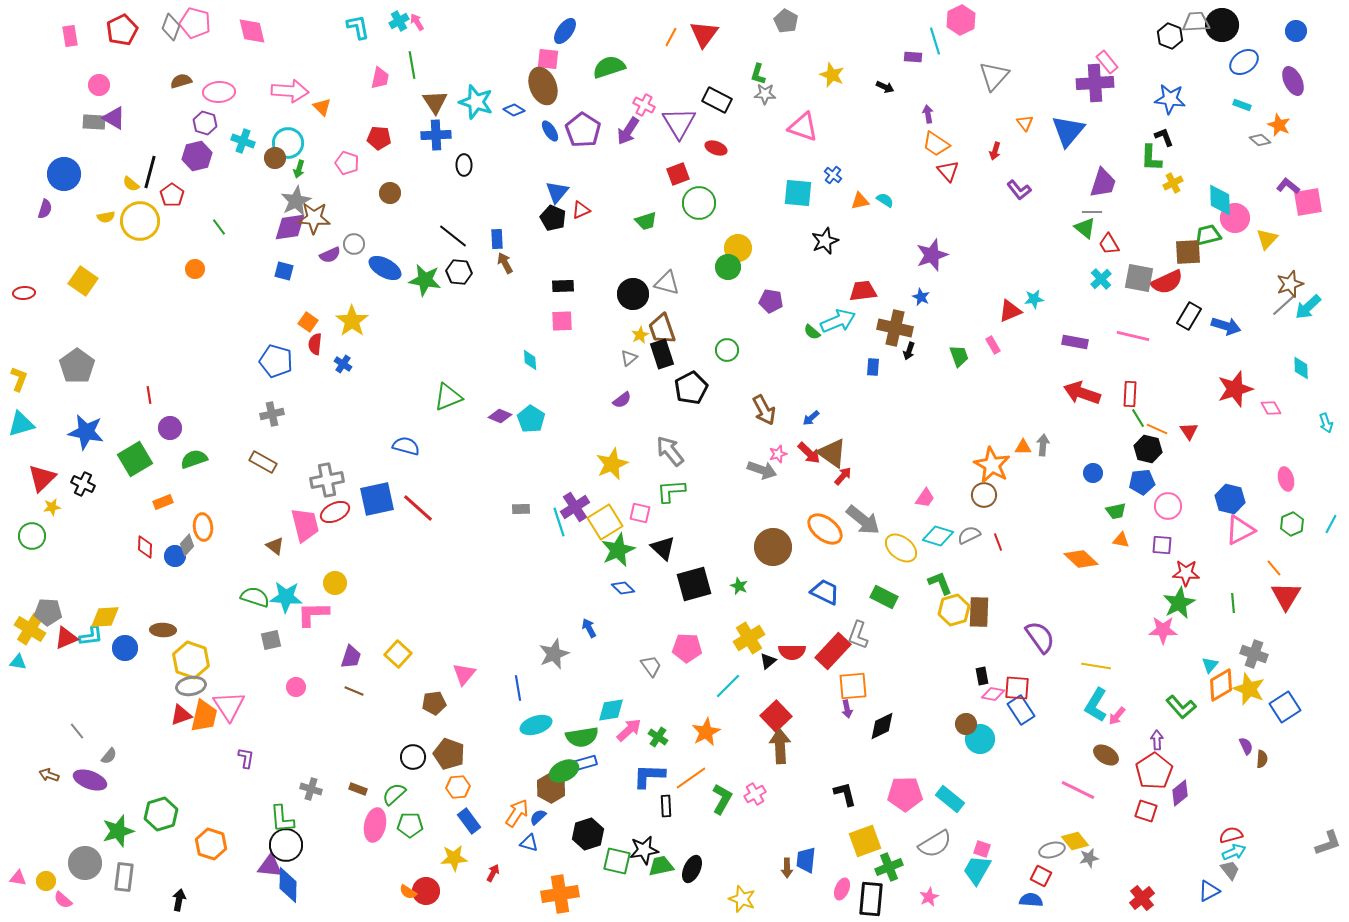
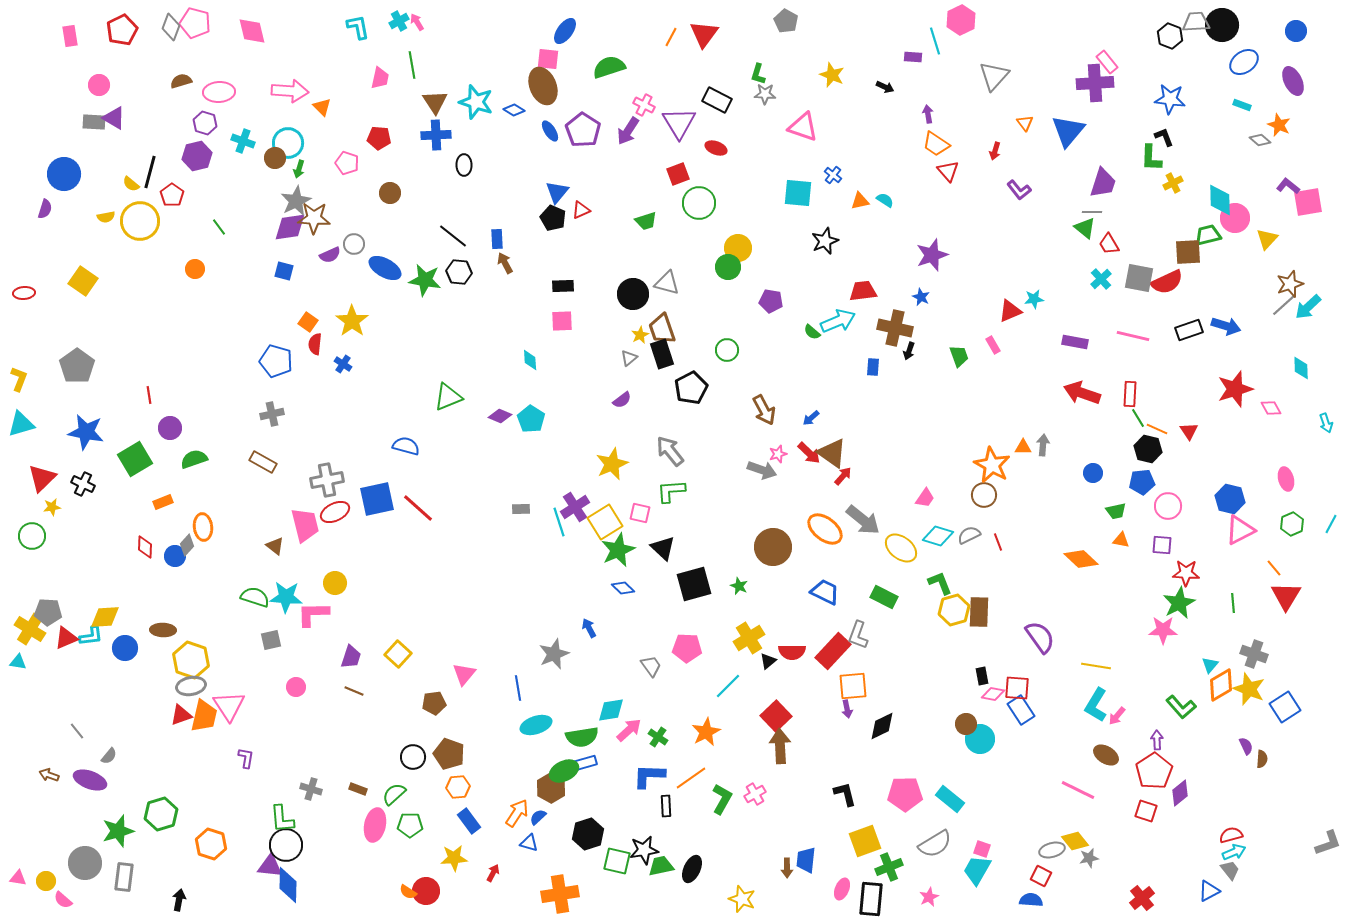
black rectangle at (1189, 316): moved 14 px down; rotated 40 degrees clockwise
